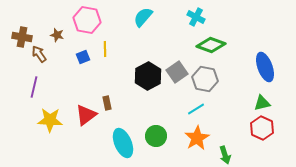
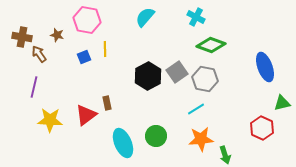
cyan semicircle: moved 2 px right
blue square: moved 1 px right
green triangle: moved 20 px right
orange star: moved 4 px right, 1 px down; rotated 25 degrees clockwise
